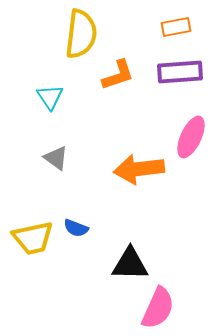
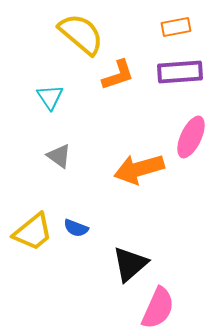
yellow semicircle: rotated 57 degrees counterclockwise
gray triangle: moved 3 px right, 2 px up
orange arrow: rotated 9 degrees counterclockwise
yellow trapezoid: moved 6 px up; rotated 27 degrees counterclockwise
black triangle: rotated 42 degrees counterclockwise
